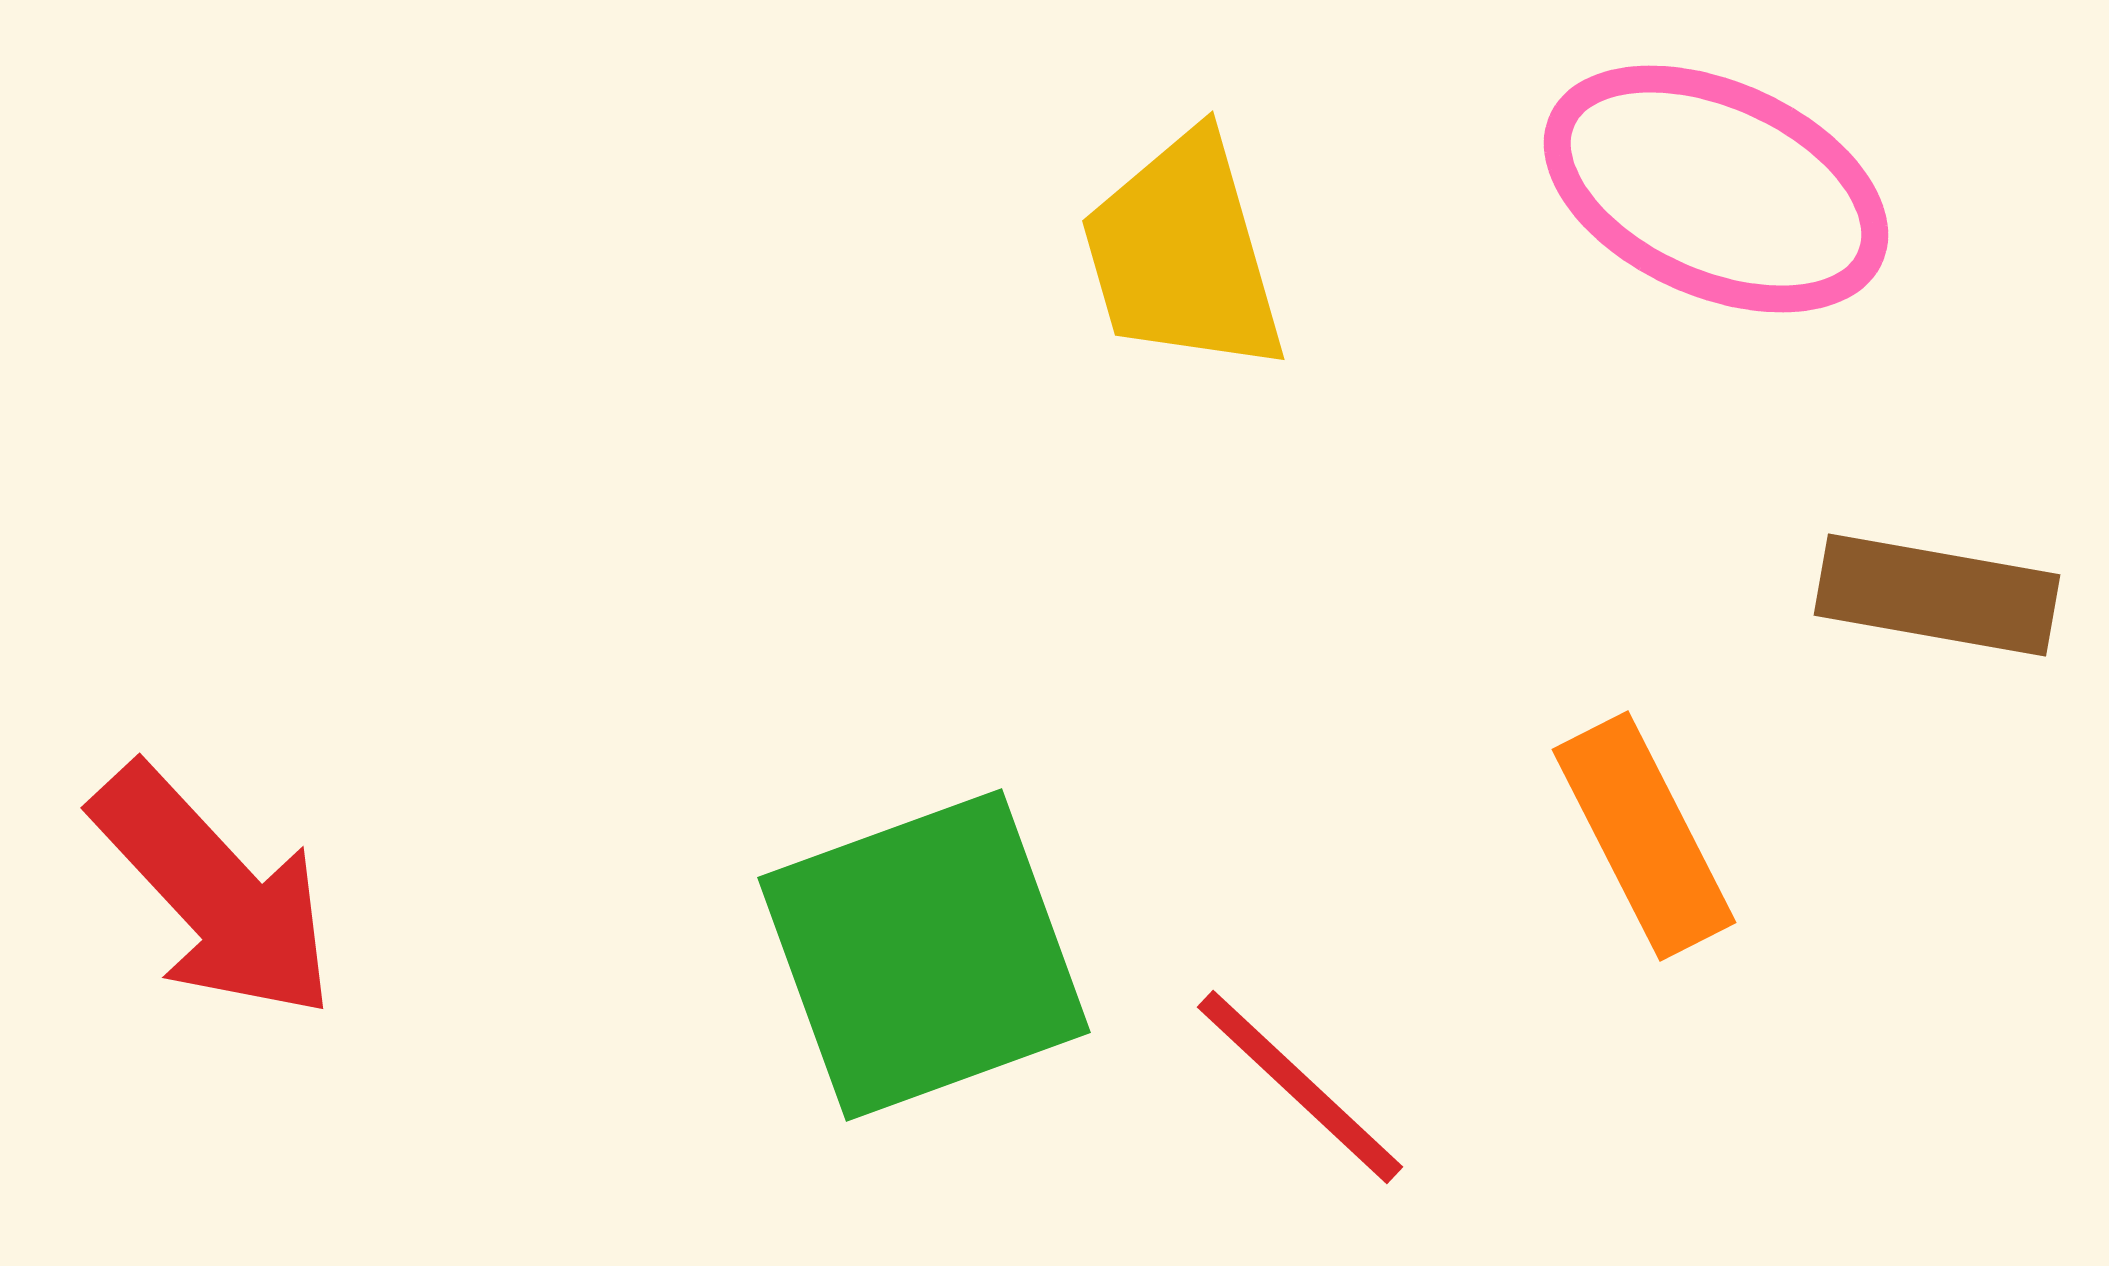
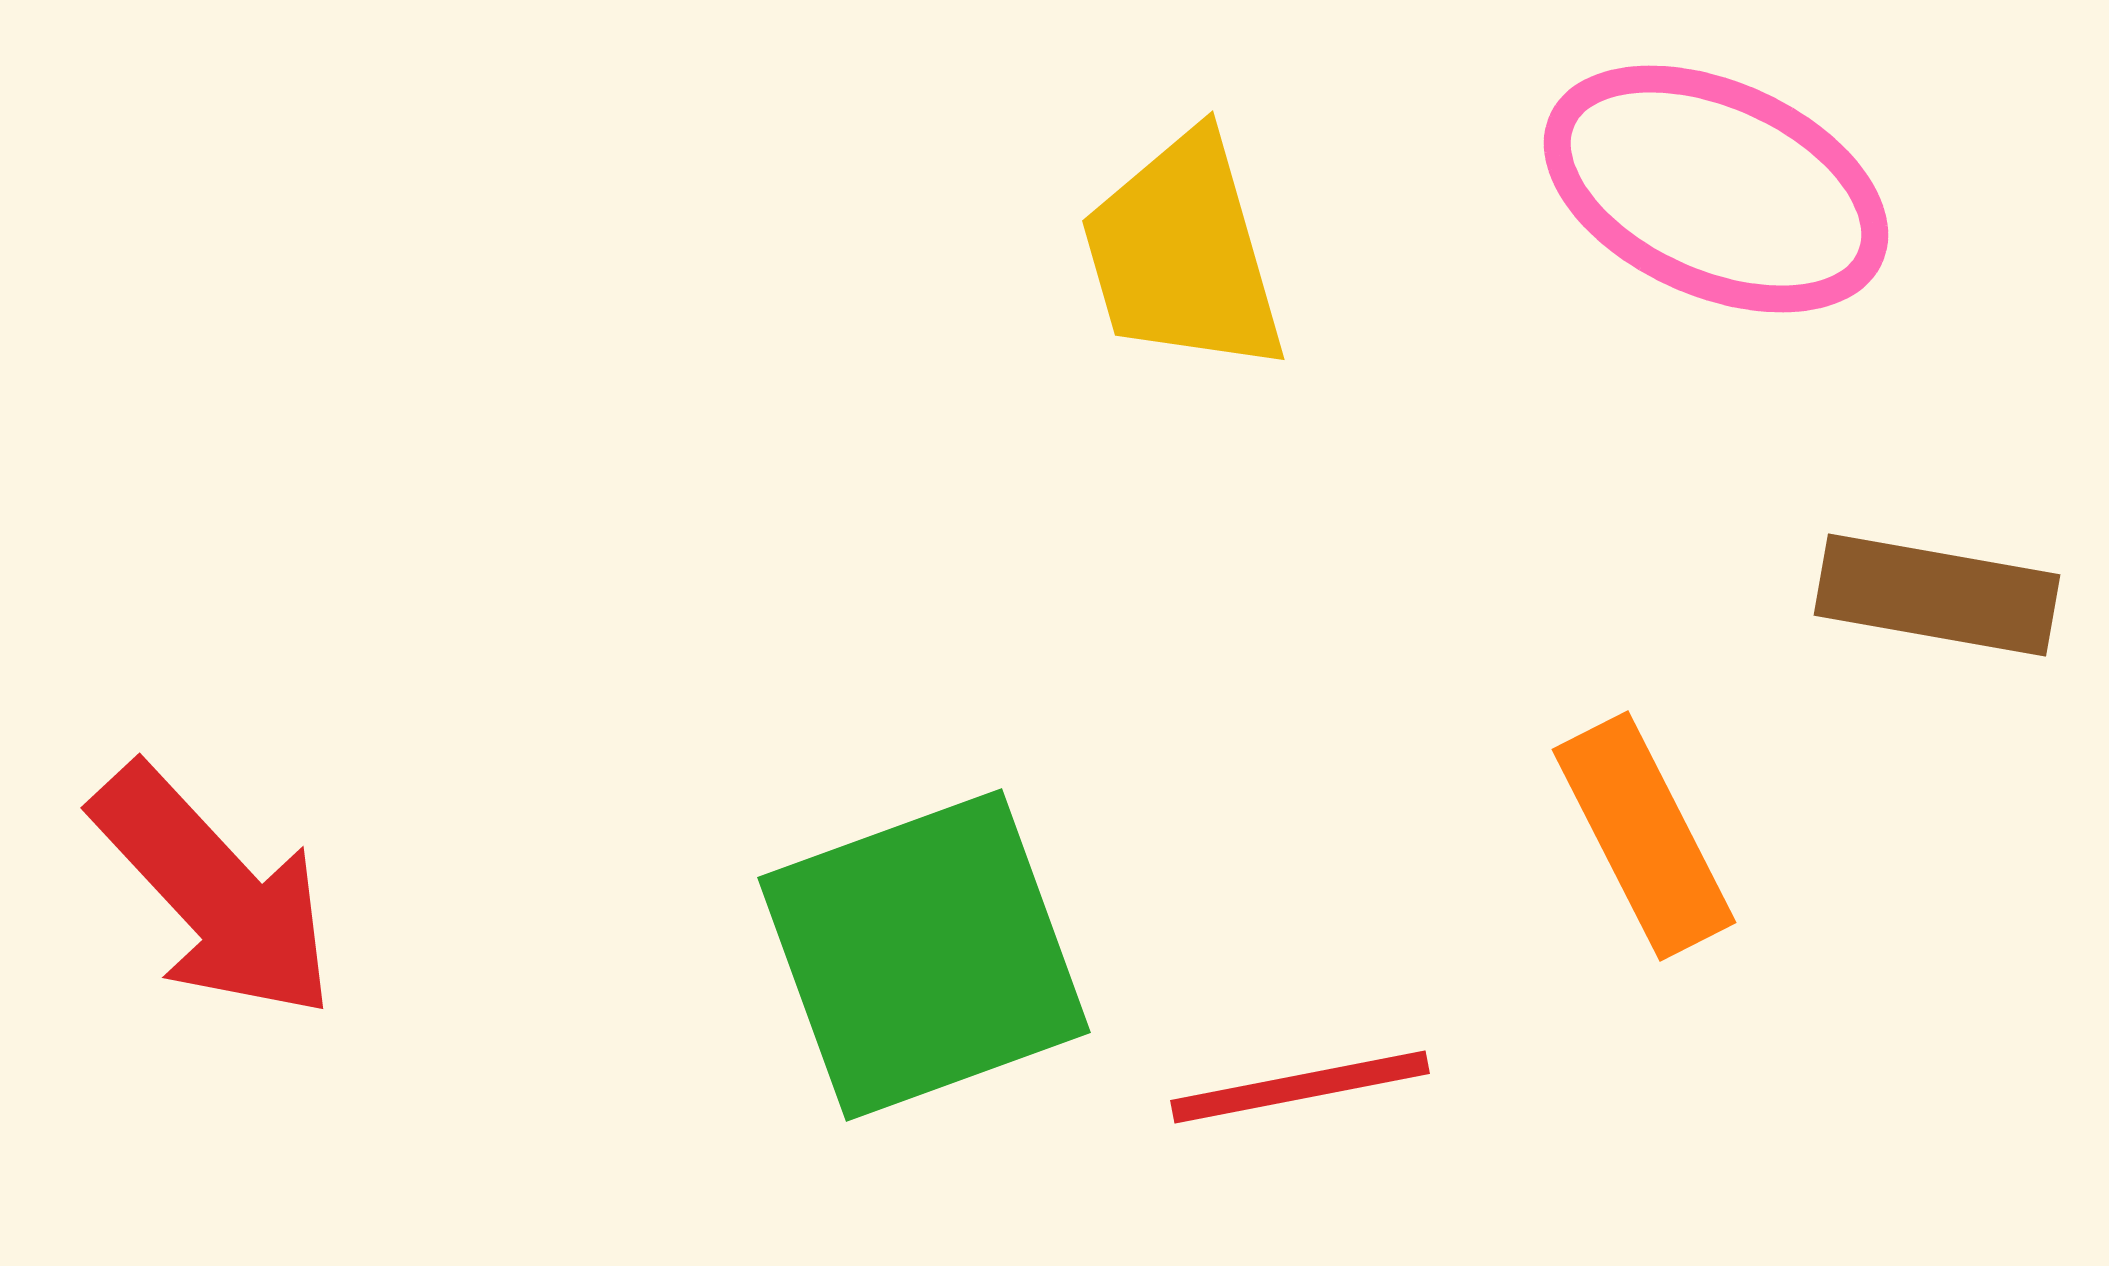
red line: rotated 54 degrees counterclockwise
